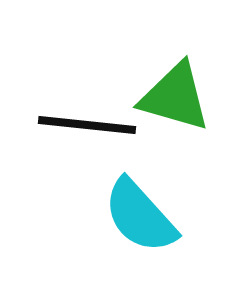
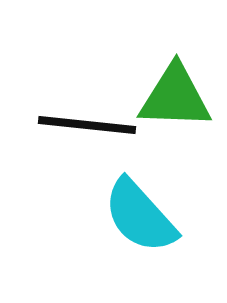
green triangle: rotated 14 degrees counterclockwise
